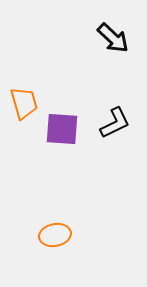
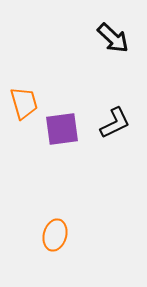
purple square: rotated 12 degrees counterclockwise
orange ellipse: rotated 64 degrees counterclockwise
